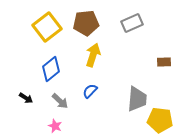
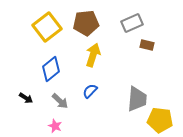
brown rectangle: moved 17 px left, 17 px up; rotated 16 degrees clockwise
